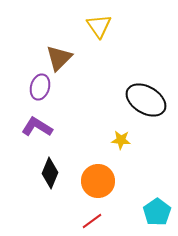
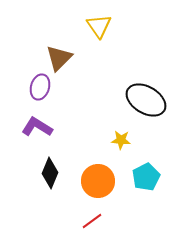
cyan pentagon: moved 11 px left, 35 px up; rotated 8 degrees clockwise
